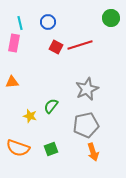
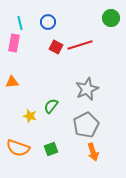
gray pentagon: rotated 15 degrees counterclockwise
